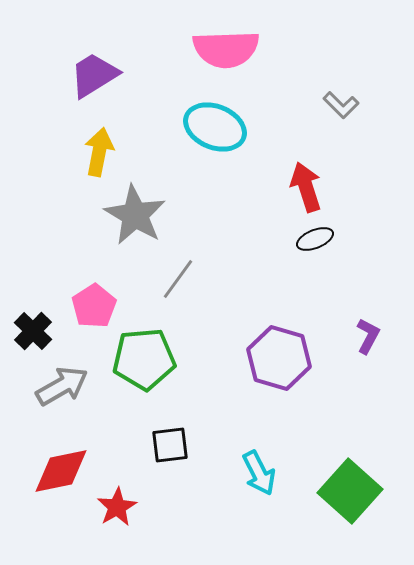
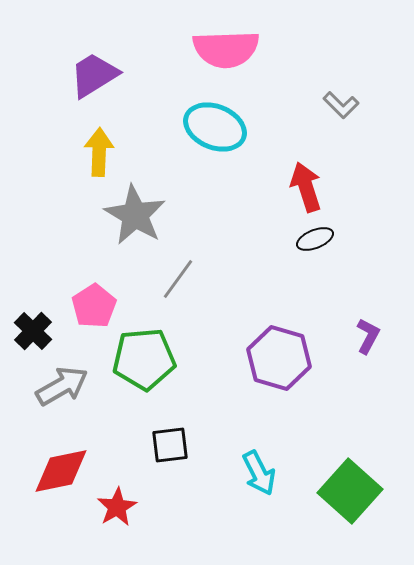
yellow arrow: rotated 9 degrees counterclockwise
